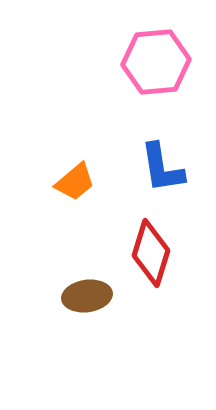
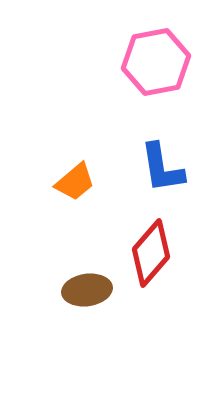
pink hexagon: rotated 6 degrees counterclockwise
red diamond: rotated 24 degrees clockwise
brown ellipse: moved 6 px up
